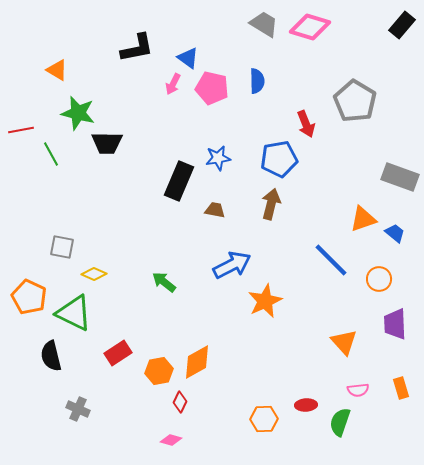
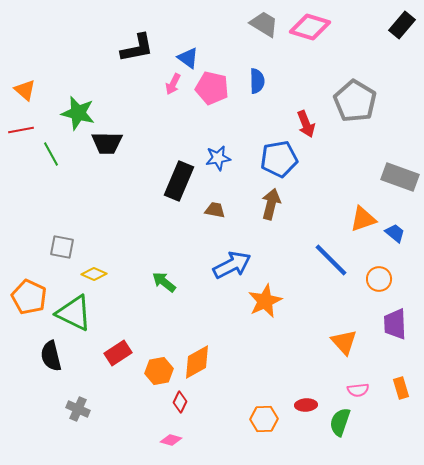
orange triangle at (57, 70): moved 32 px left, 20 px down; rotated 10 degrees clockwise
